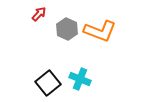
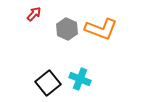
red arrow: moved 5 px left
orange L-shape: moved 1 px right, 2 px up
